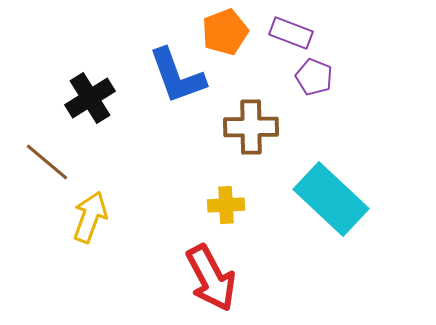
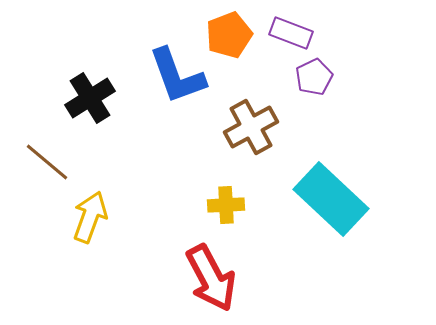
orange pentagon: moved 4 px right, 3 px down
purple pentagon: rotated 24 degrees clockwise
brown cross: rotated 28 degrees counterclockwise
